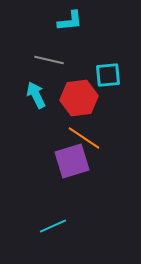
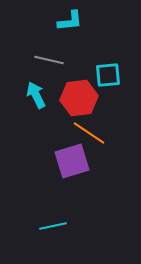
orange line: moved 5 px right, 5 px up
cyan line: rotated 12 degrees clockwise
